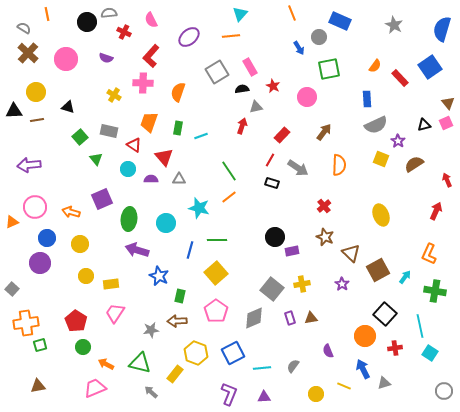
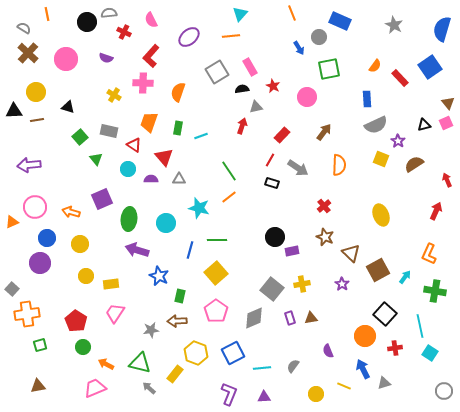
orange cross at (26, 323): moved 1 px right, 9 px up
gray arrow at (151, 392): moved 2 px left, 4 px up
